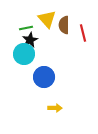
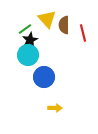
green line: moved 1 px left, 1 px down; rotated 24 degrees counterclockwise
cyan circle: moved 4 px right, 1 px down
